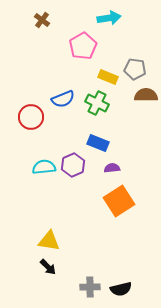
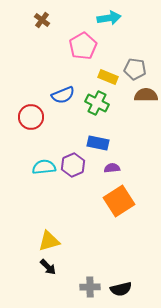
blue semicircle: moved 4 px up
blue rectangle: rotated 10 degrees counterclockwise
yellow triangle: rotated 25 degrees counterclockwise
